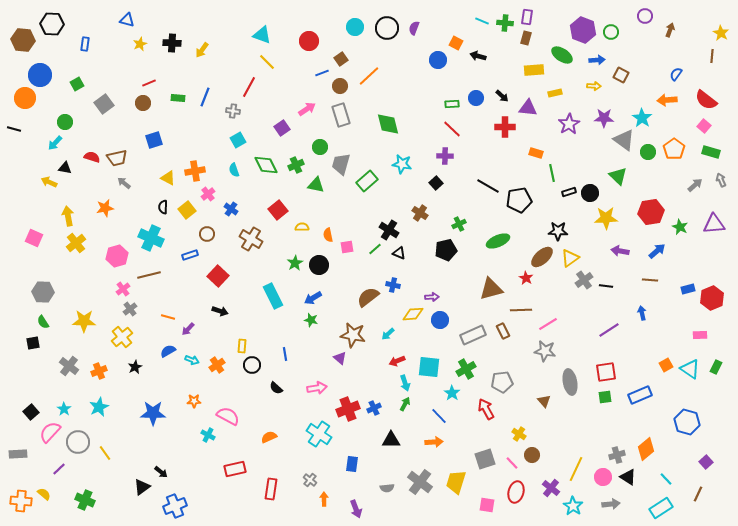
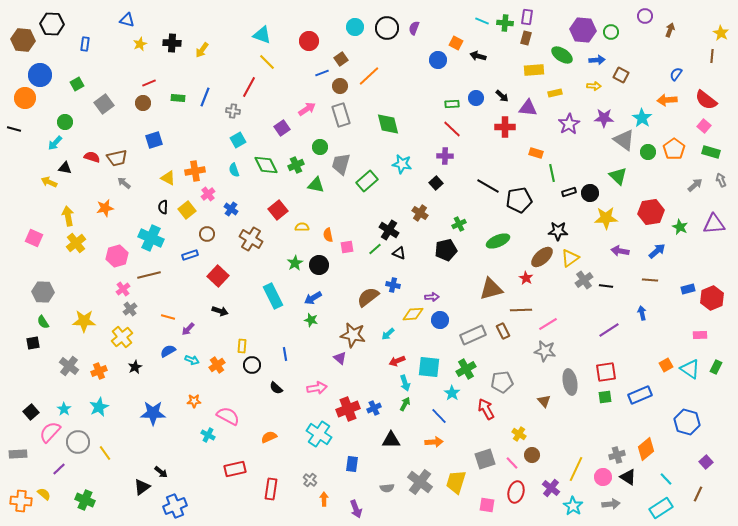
purple hexagon at (583, 30): rotated 15 degrees counterclockwise
